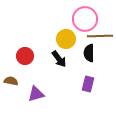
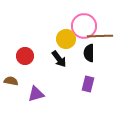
pink circle: moved 1 px left, 7 px down
